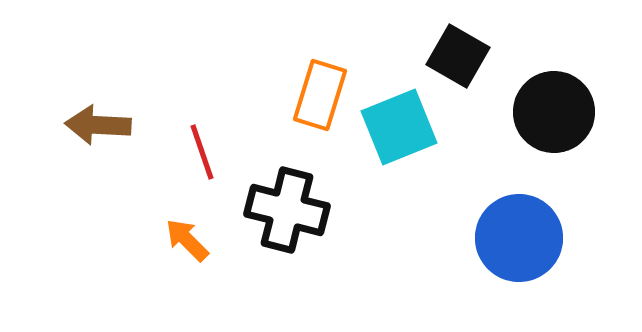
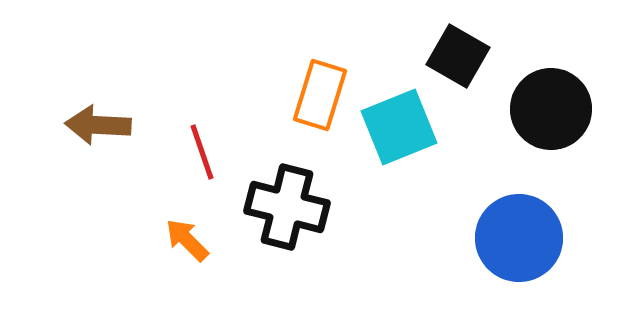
black circle: moved 3 px left, 3 px up
black cross: moved 3 px up
